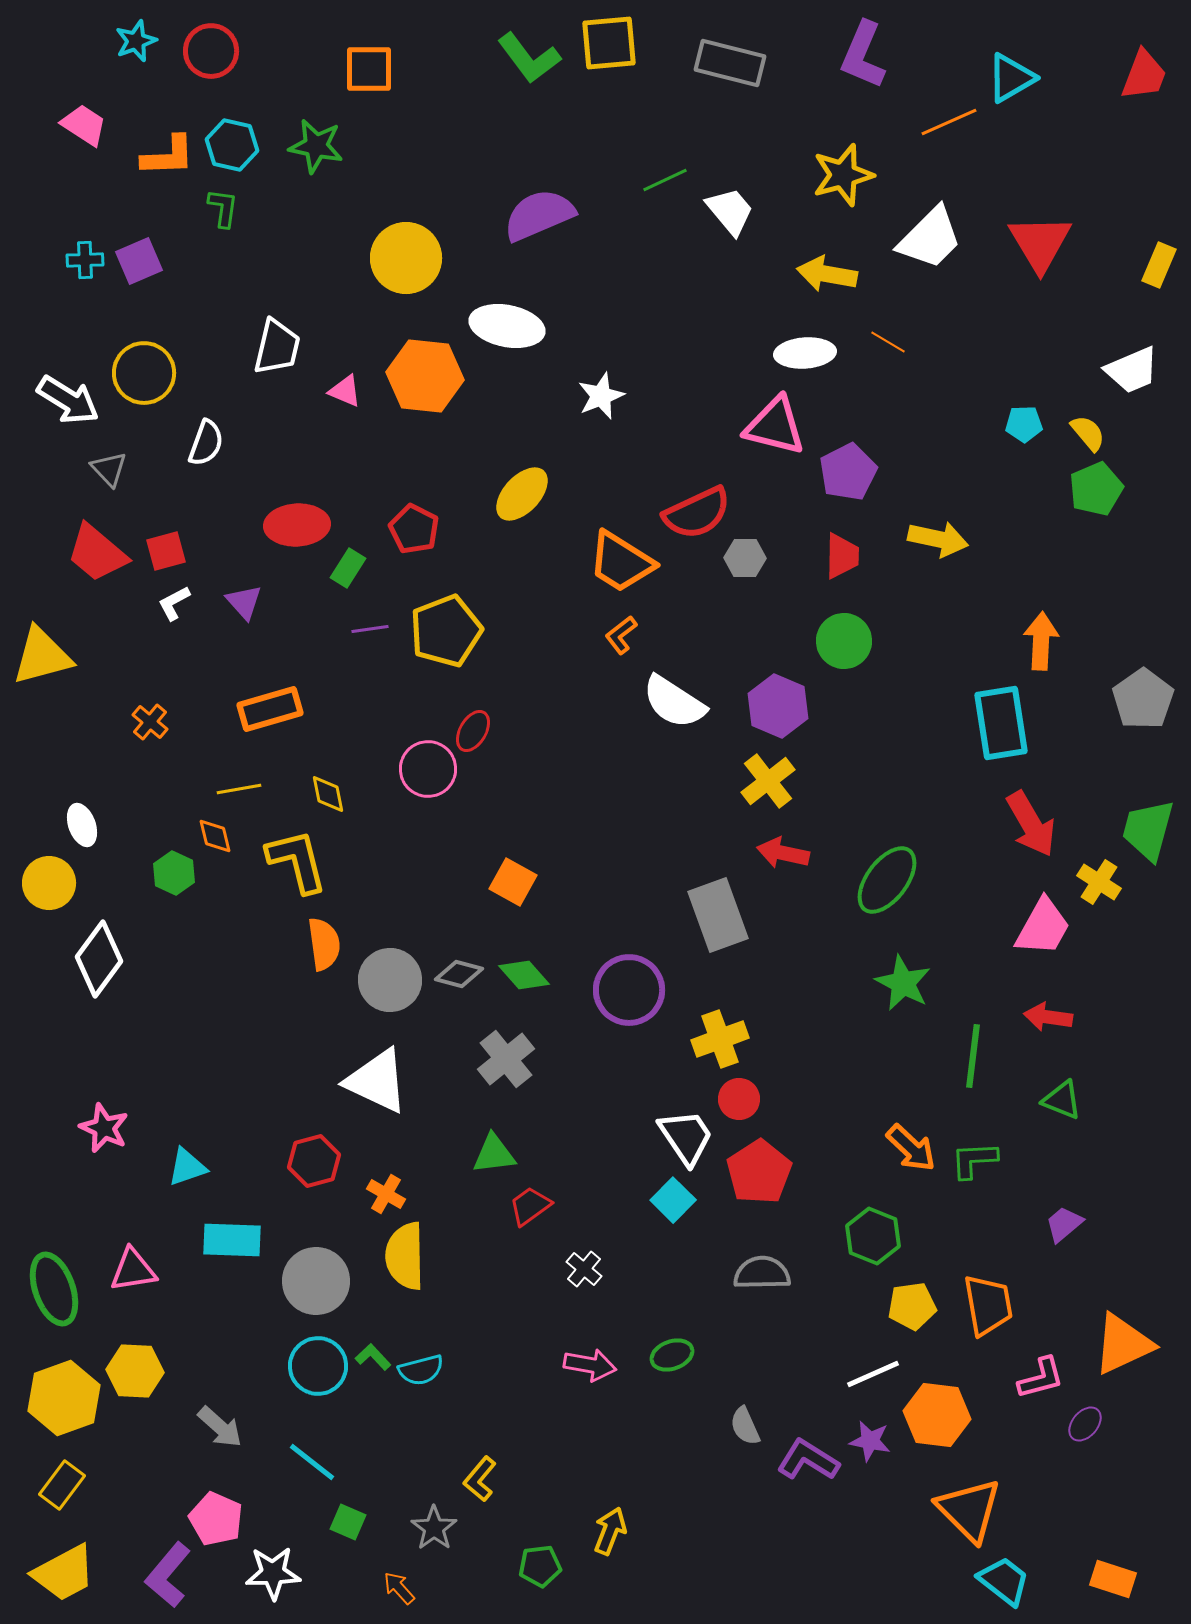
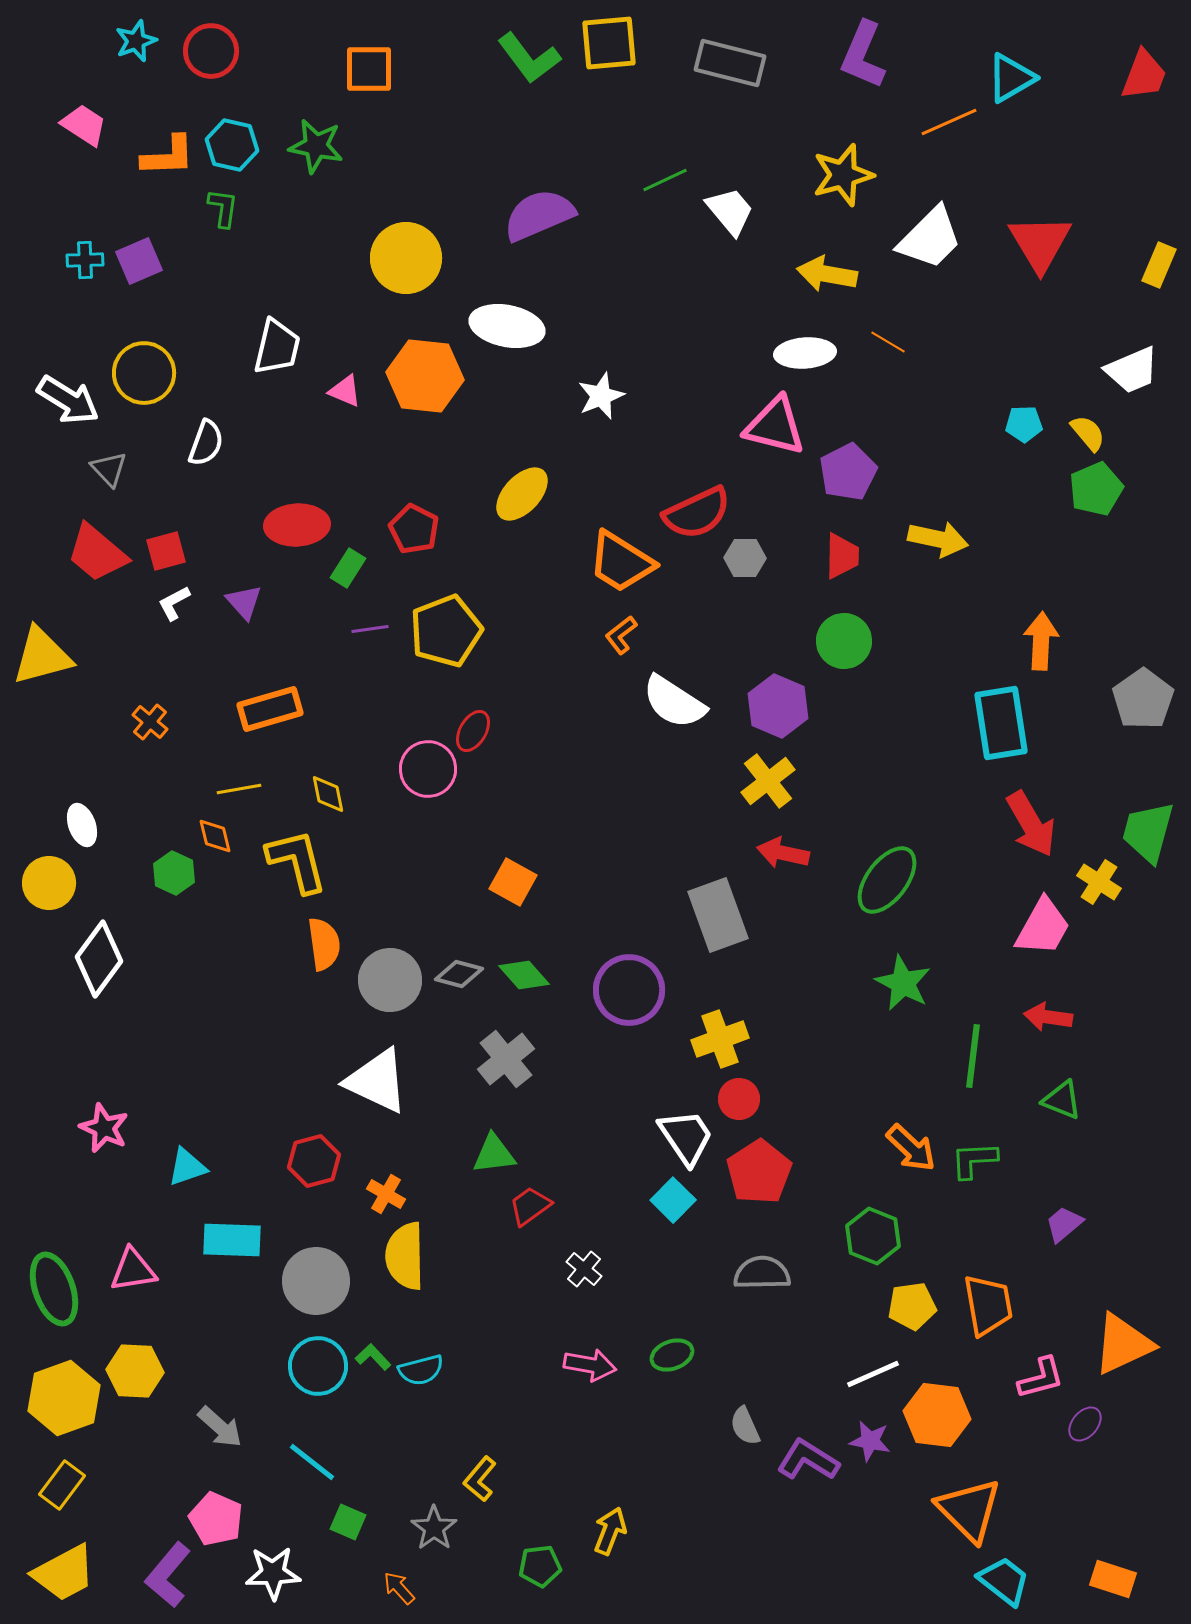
green trapezoid at (1148, 830): moved 2 px down
